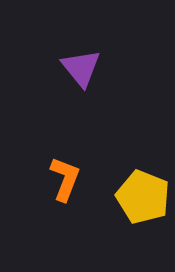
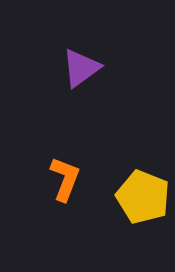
purple triangle: rotated 33 degrees clockwise
